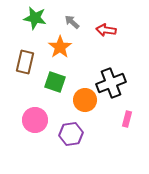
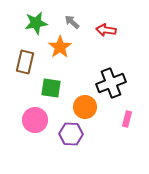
green star: moved 1 px right, 5 px down; rotated 20 degrees counterclockwise
green square: moved 4 px left, 6 px down; rotated 10 degrees counterclockwise
orange circle: moved 7 px down
purple hexagon: rotated 10 degrees clockwise
